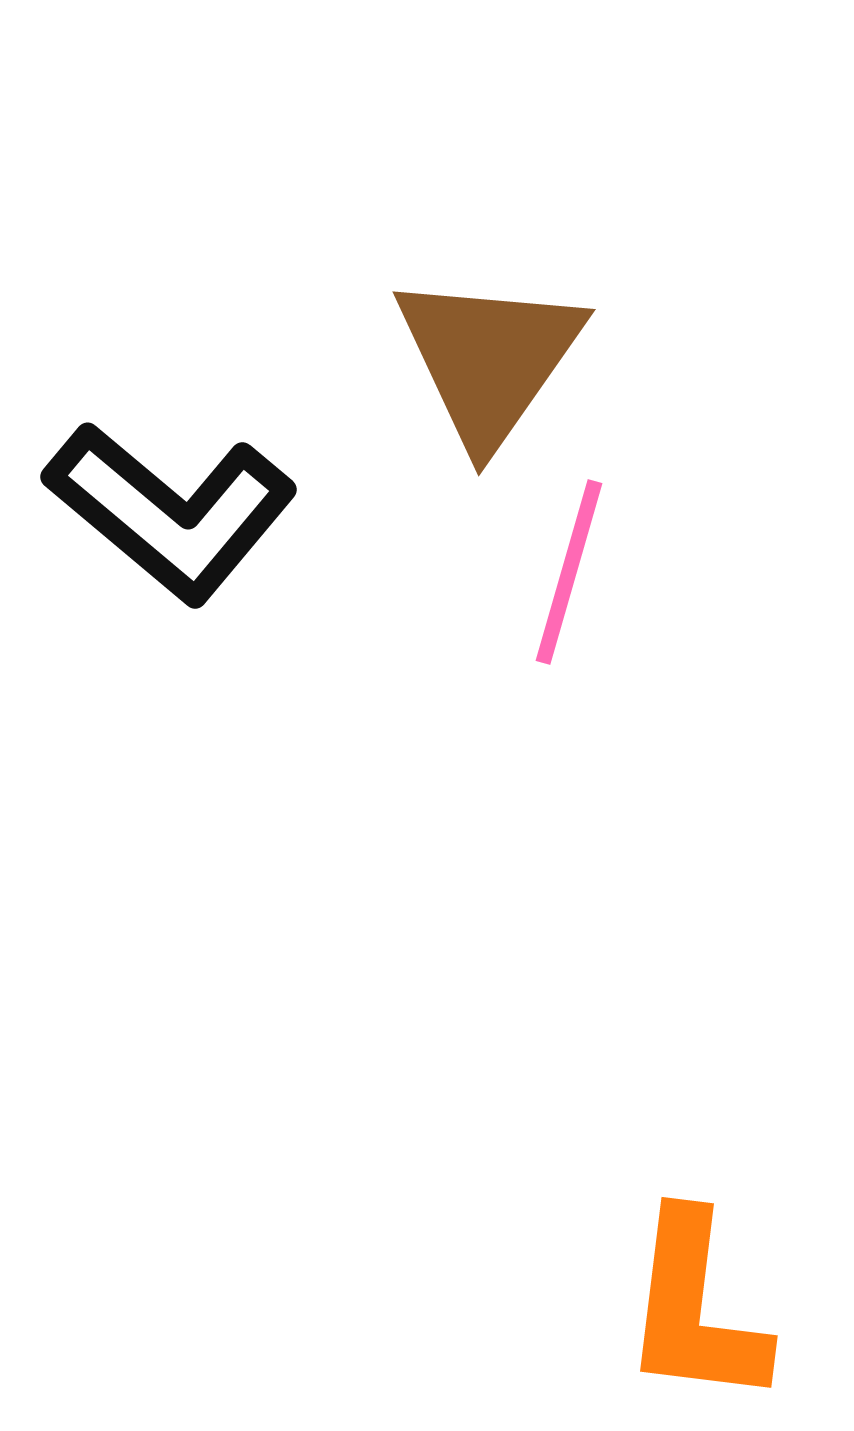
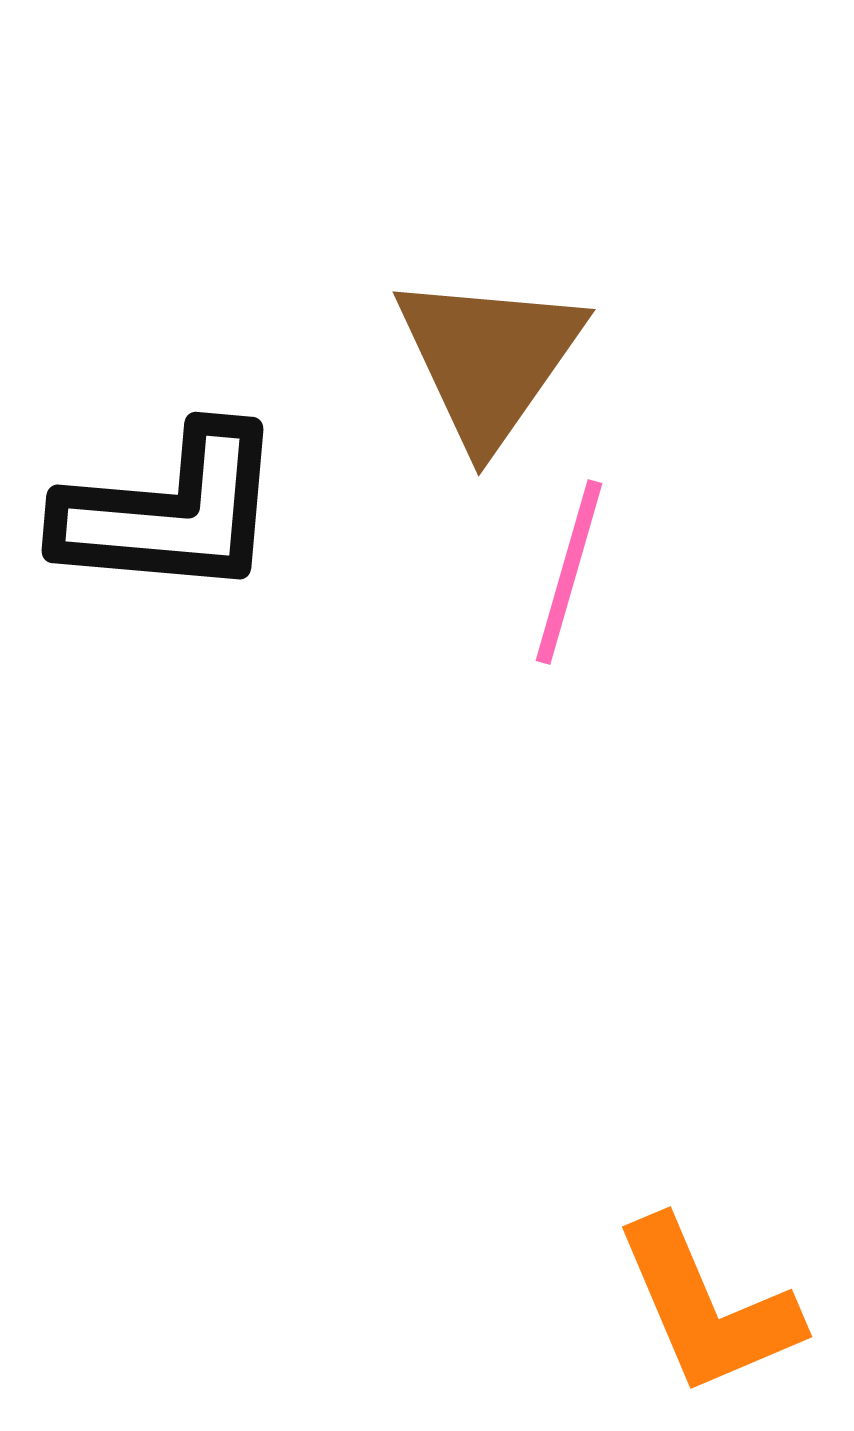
black L-shape: rotated 35 degrees counterclockwise
orange L-shape: moved 12 px right, 2 px up; rotated 30 degrees counterclockwise
